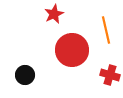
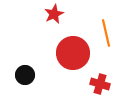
orange line: moved 3 px down
red circle: moved 1 px right, 3 px down
red cross: moved 10 px left, 9 px down
